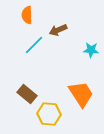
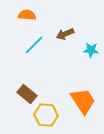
orange semicircle: rotated 96 degrees clockwise
brown arrow: moved 7 px right, 4 px down
orange trapezoid: moved 2 px right, 7 px down
yellow hexagon: moved 3 px left, 1 px down
